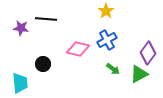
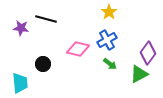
yellow star: moved 3 px right, 1 px down
black line: rotated 10 degrees clockwise
green arrow: moved 3 px left, 5 px up
